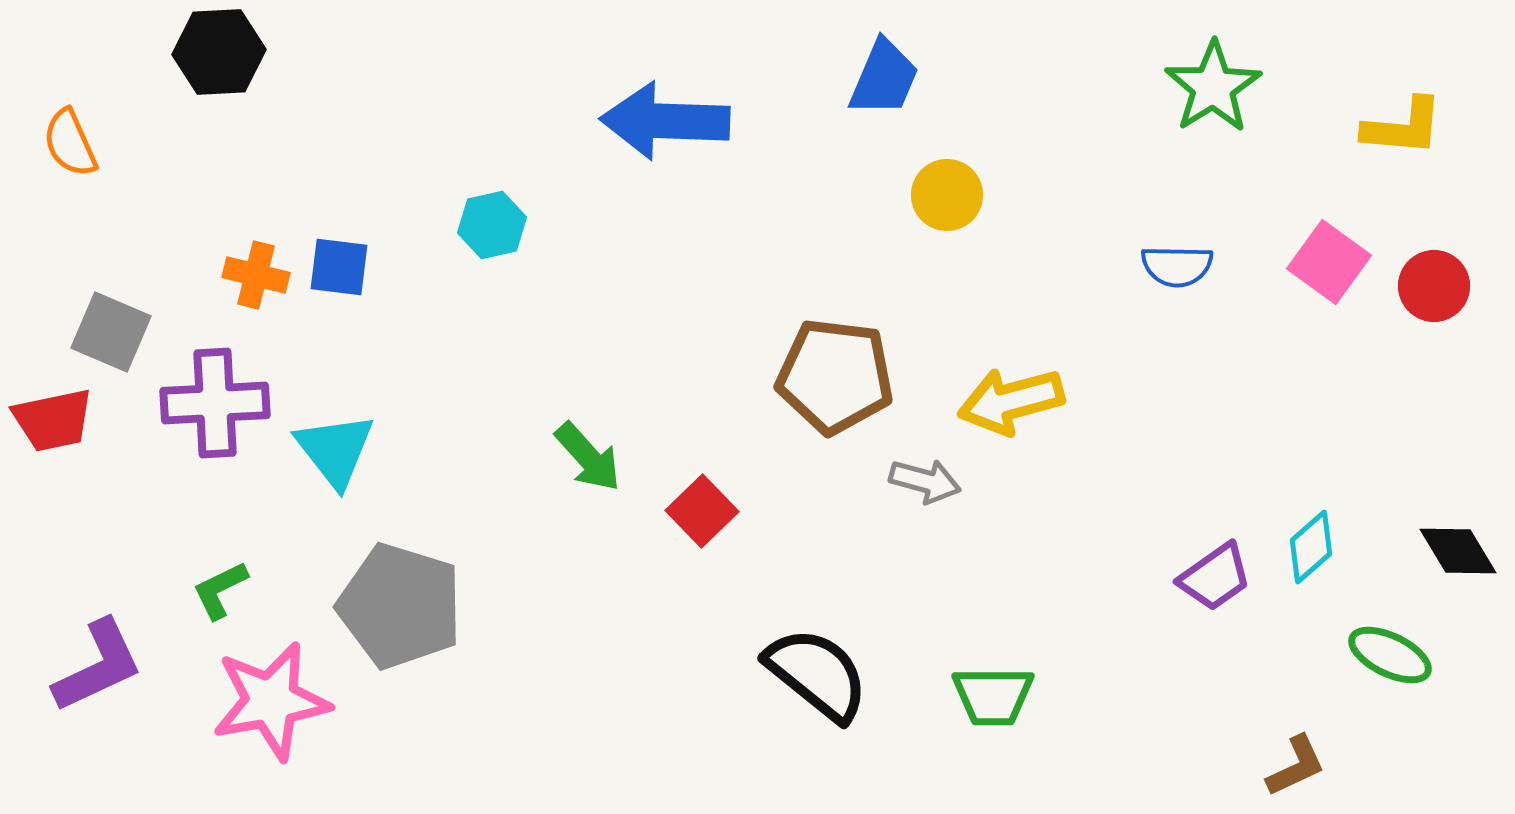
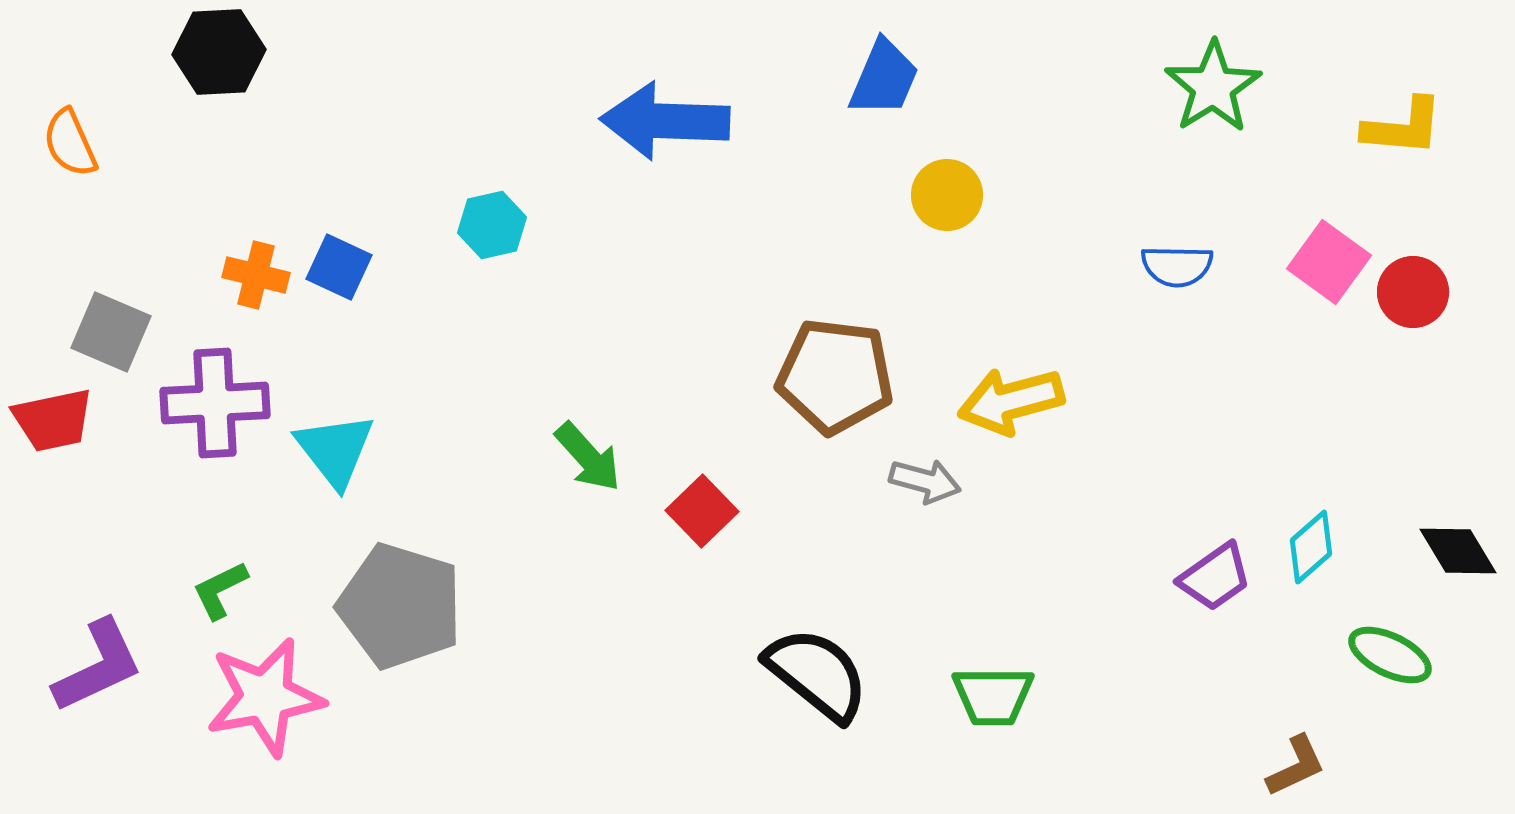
blue square: rotated 18 degrees clockwise
red circle: moved 21 px left, 6 px down
pink star: moved 6 px left, 4 px up
